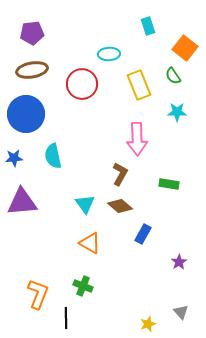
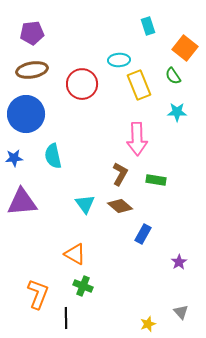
cyan ellipse: moved 10 px right, 6 px down
green rectangle: moved 13 px left, 4 px up
orange triangle: moved 15 px left, 11 px down
